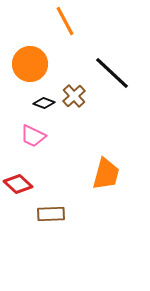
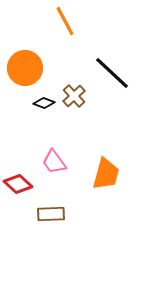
orange circle: moved 5 px left, 4 px down
pink trapezoid: moved 21 px right, 26 px down; rotated 28 degrees clockwise
